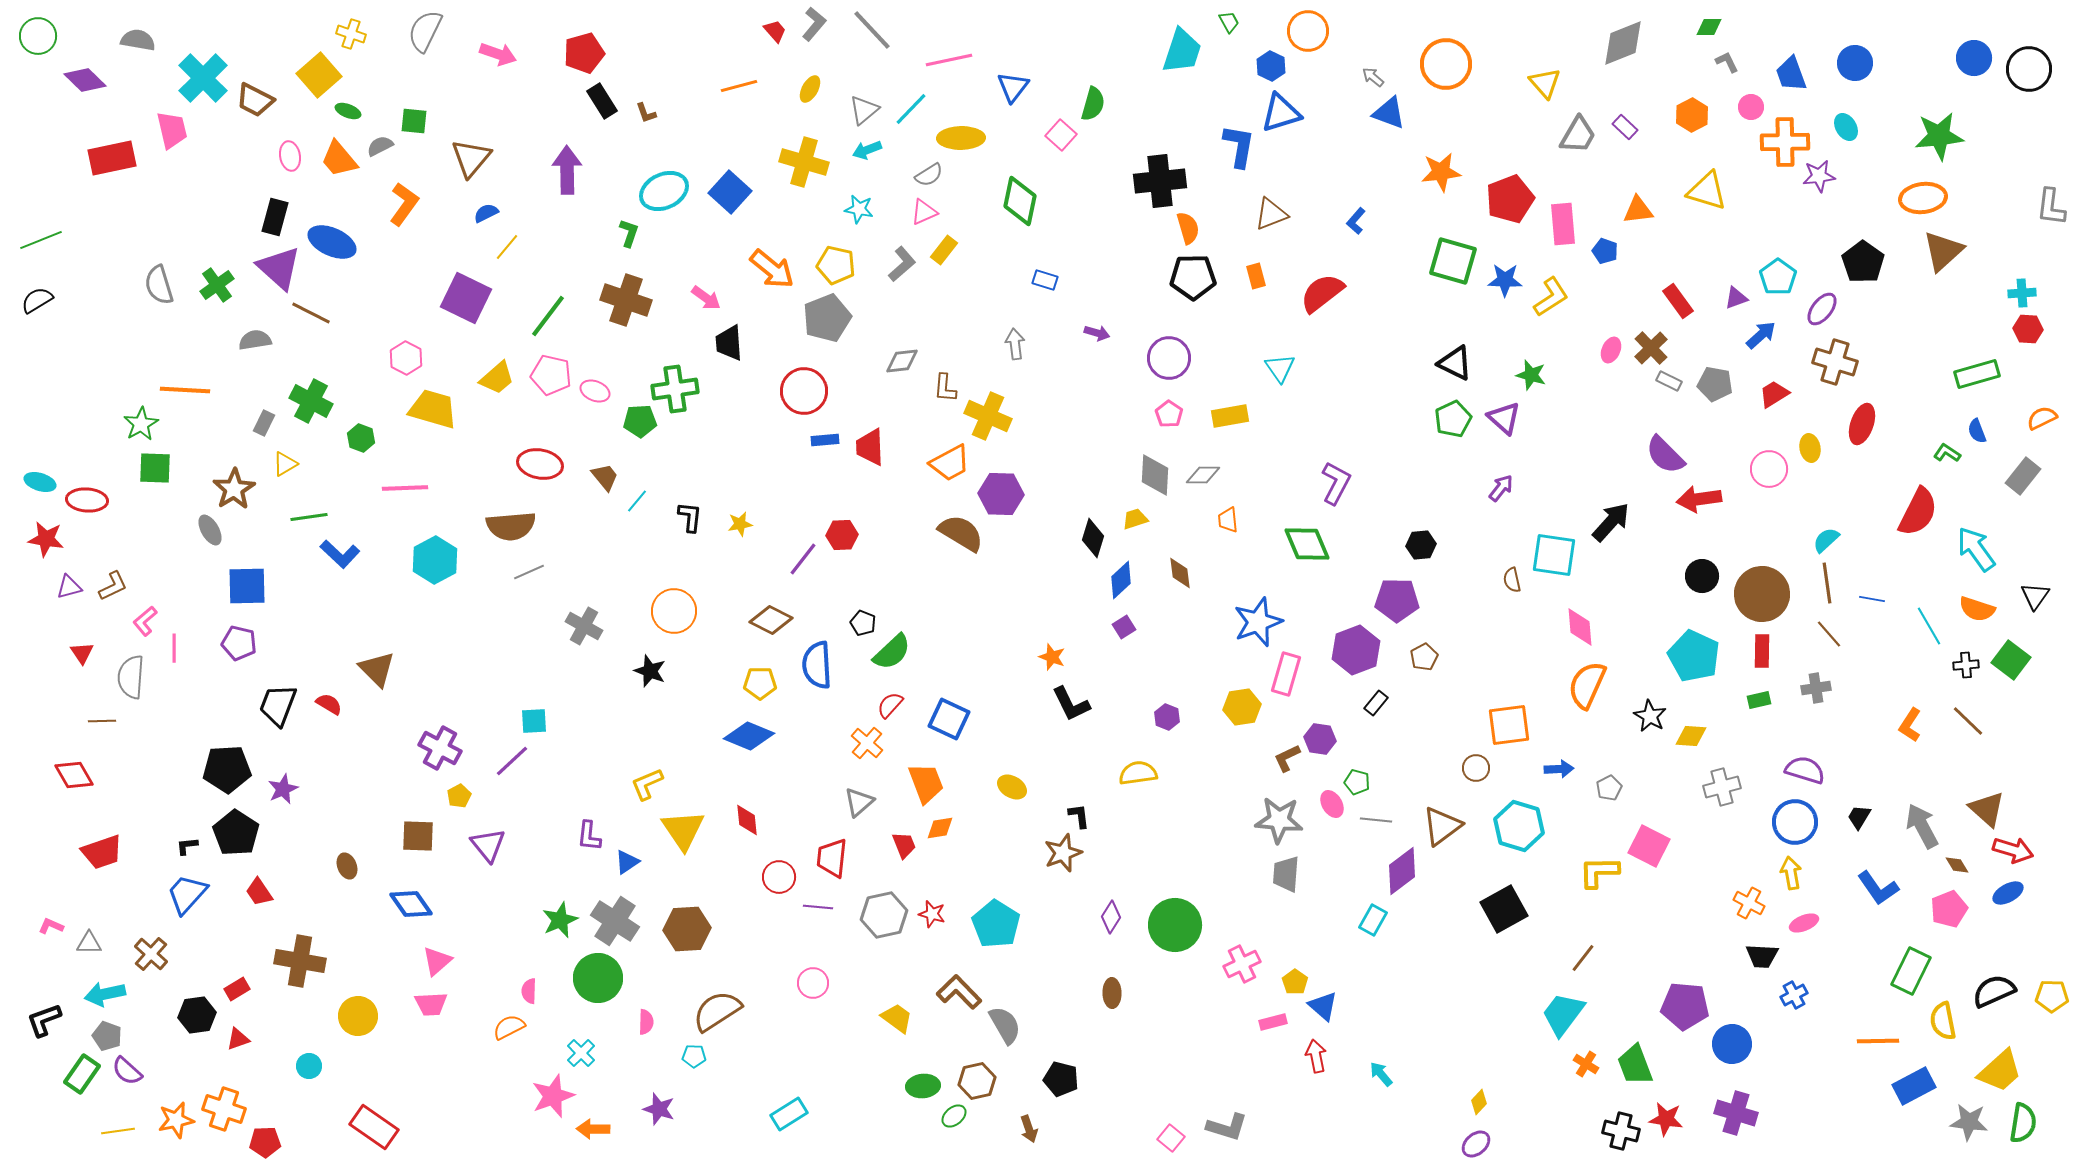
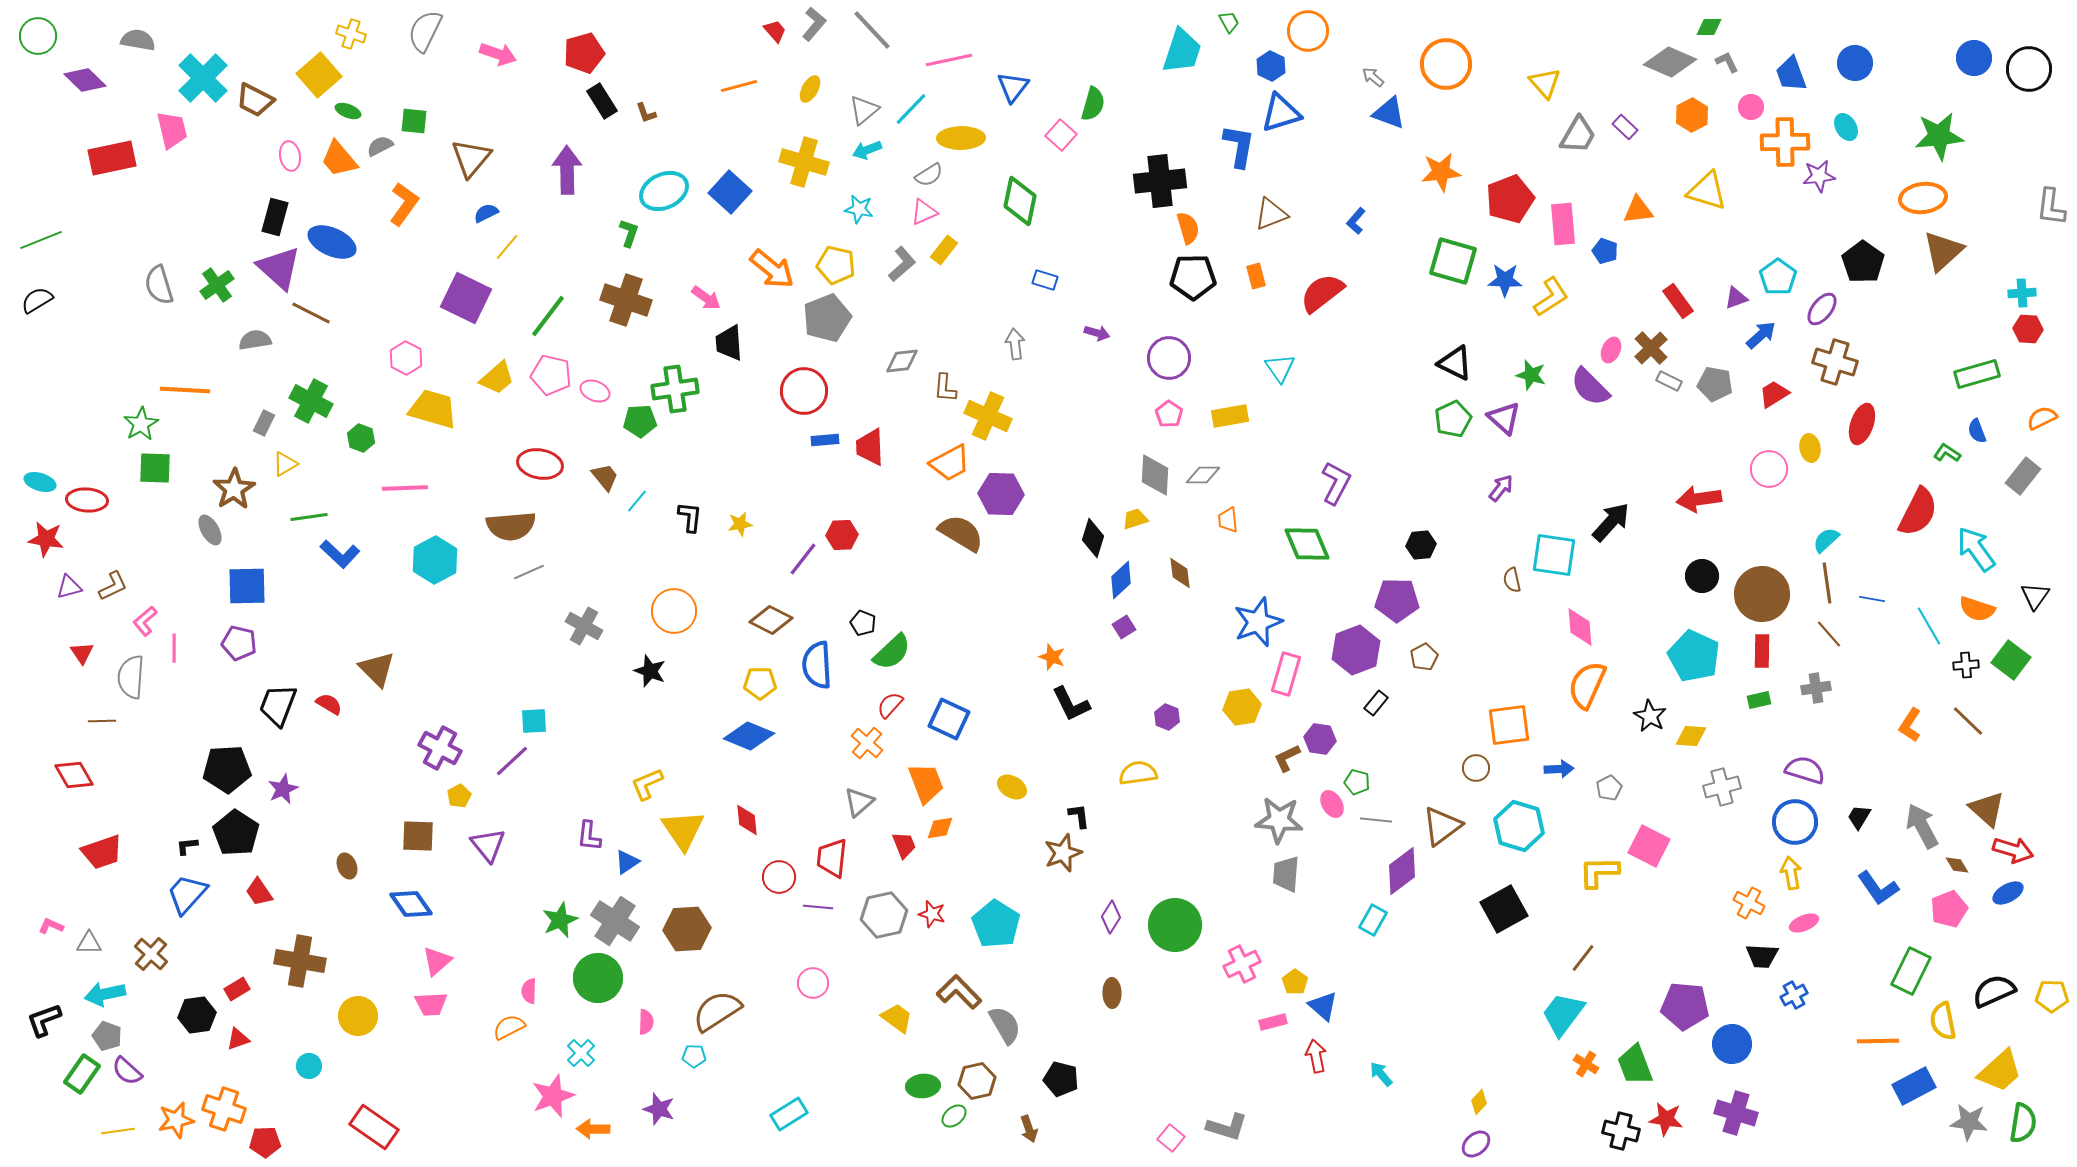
gray diamond at (1623, 43): moved 47 px right, 19 px down; rotated 45 degrees clockwise
purple semicircle at (1665, 455): moved 75 px left, 68 px up
